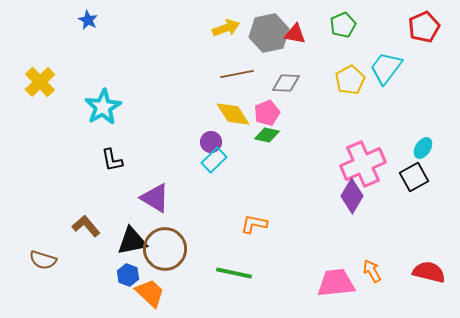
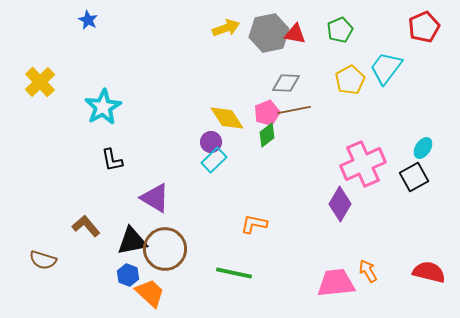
green pentagon: moved 3 px left, 5 px down
brown line: moved 57 px right, 36 px down
yellow diamond: moved 6 px left, 4 px down
green diamond: rotated 50 degrees counterclockwise
purple diamond: moved 12 px left, 8 px down
orange arrow: moved 4 px left
